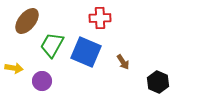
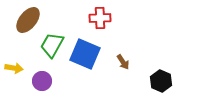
brown ellipse: moved 1 px right, 1 px up
blue square: moved 1 px left, 2 px down
black hexagon: moved 3 px right, 1 px up
